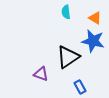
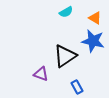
cyan semicircle: rotated 112 degrees counterclockwise
black triangle: moved 3 px left, 1 px up
blue rectangle: moved 3 px left
